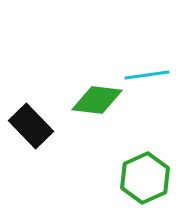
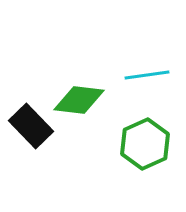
green diamond: moved 18 px left
green hexagon: moved 34 px up
